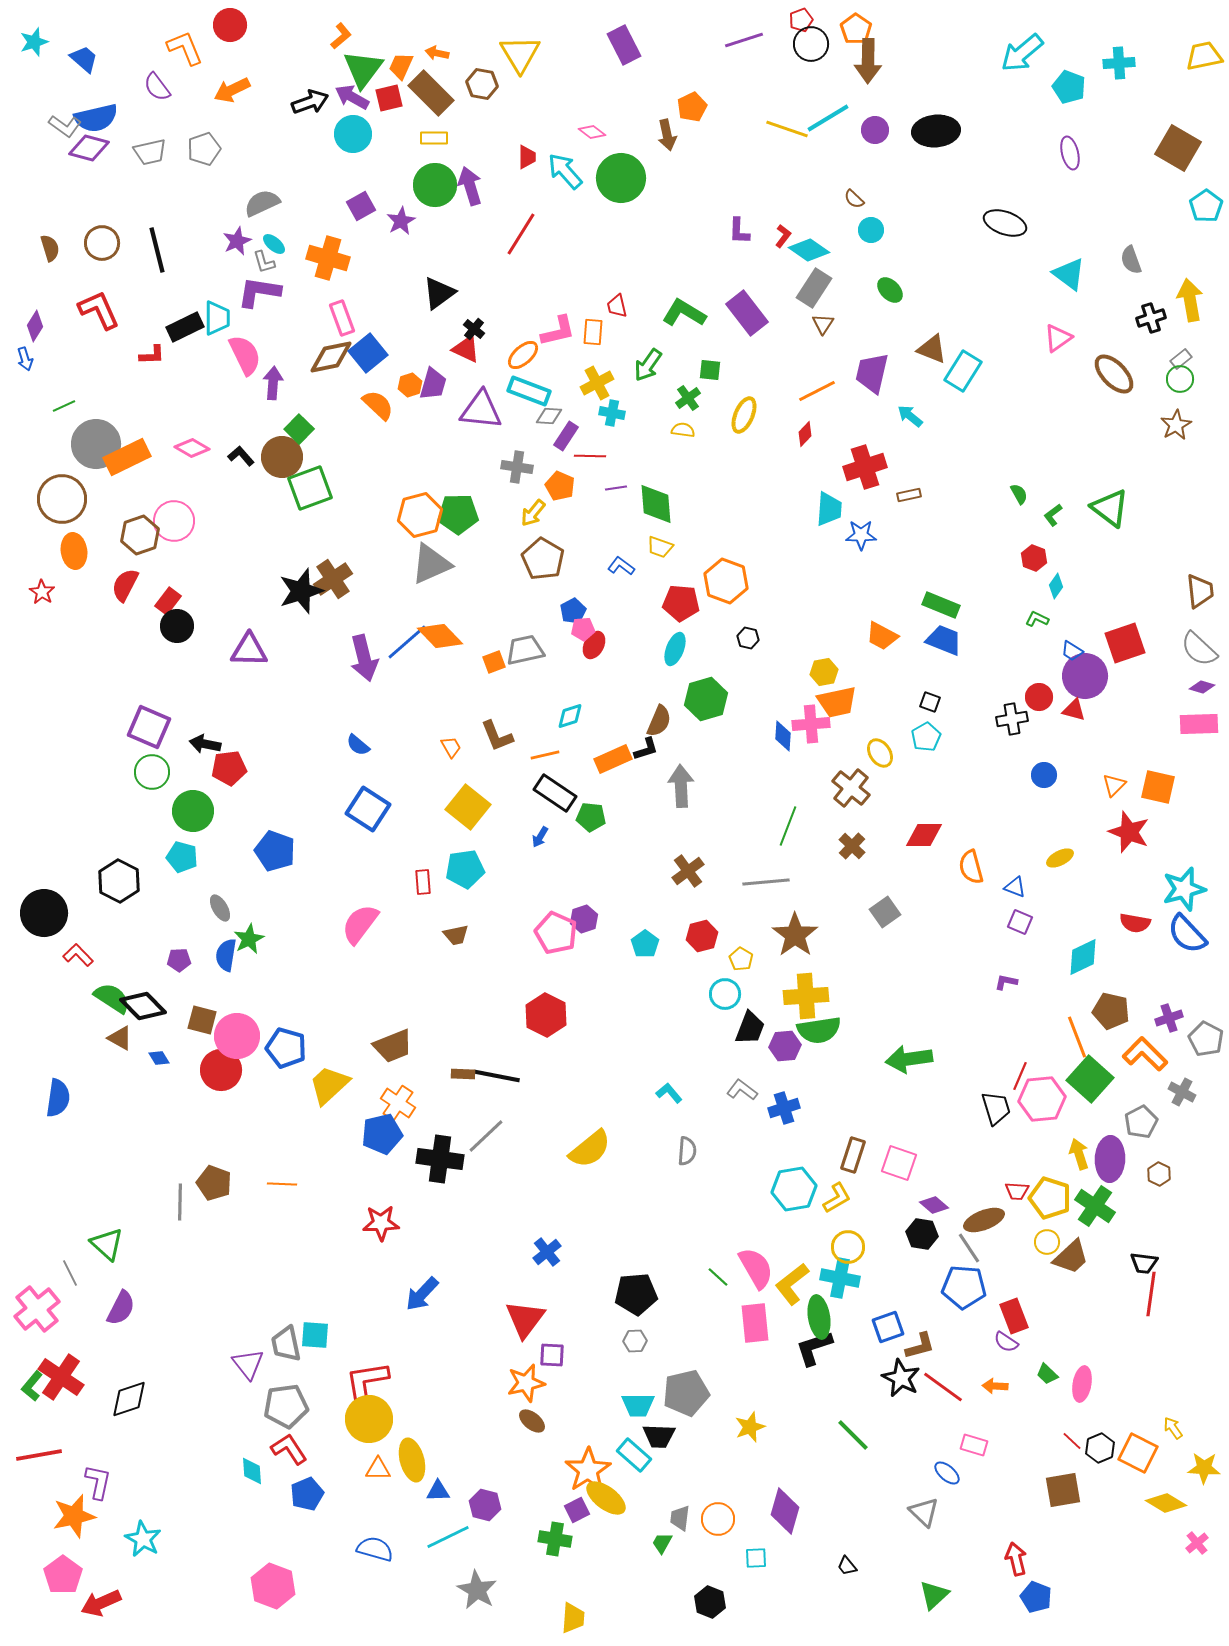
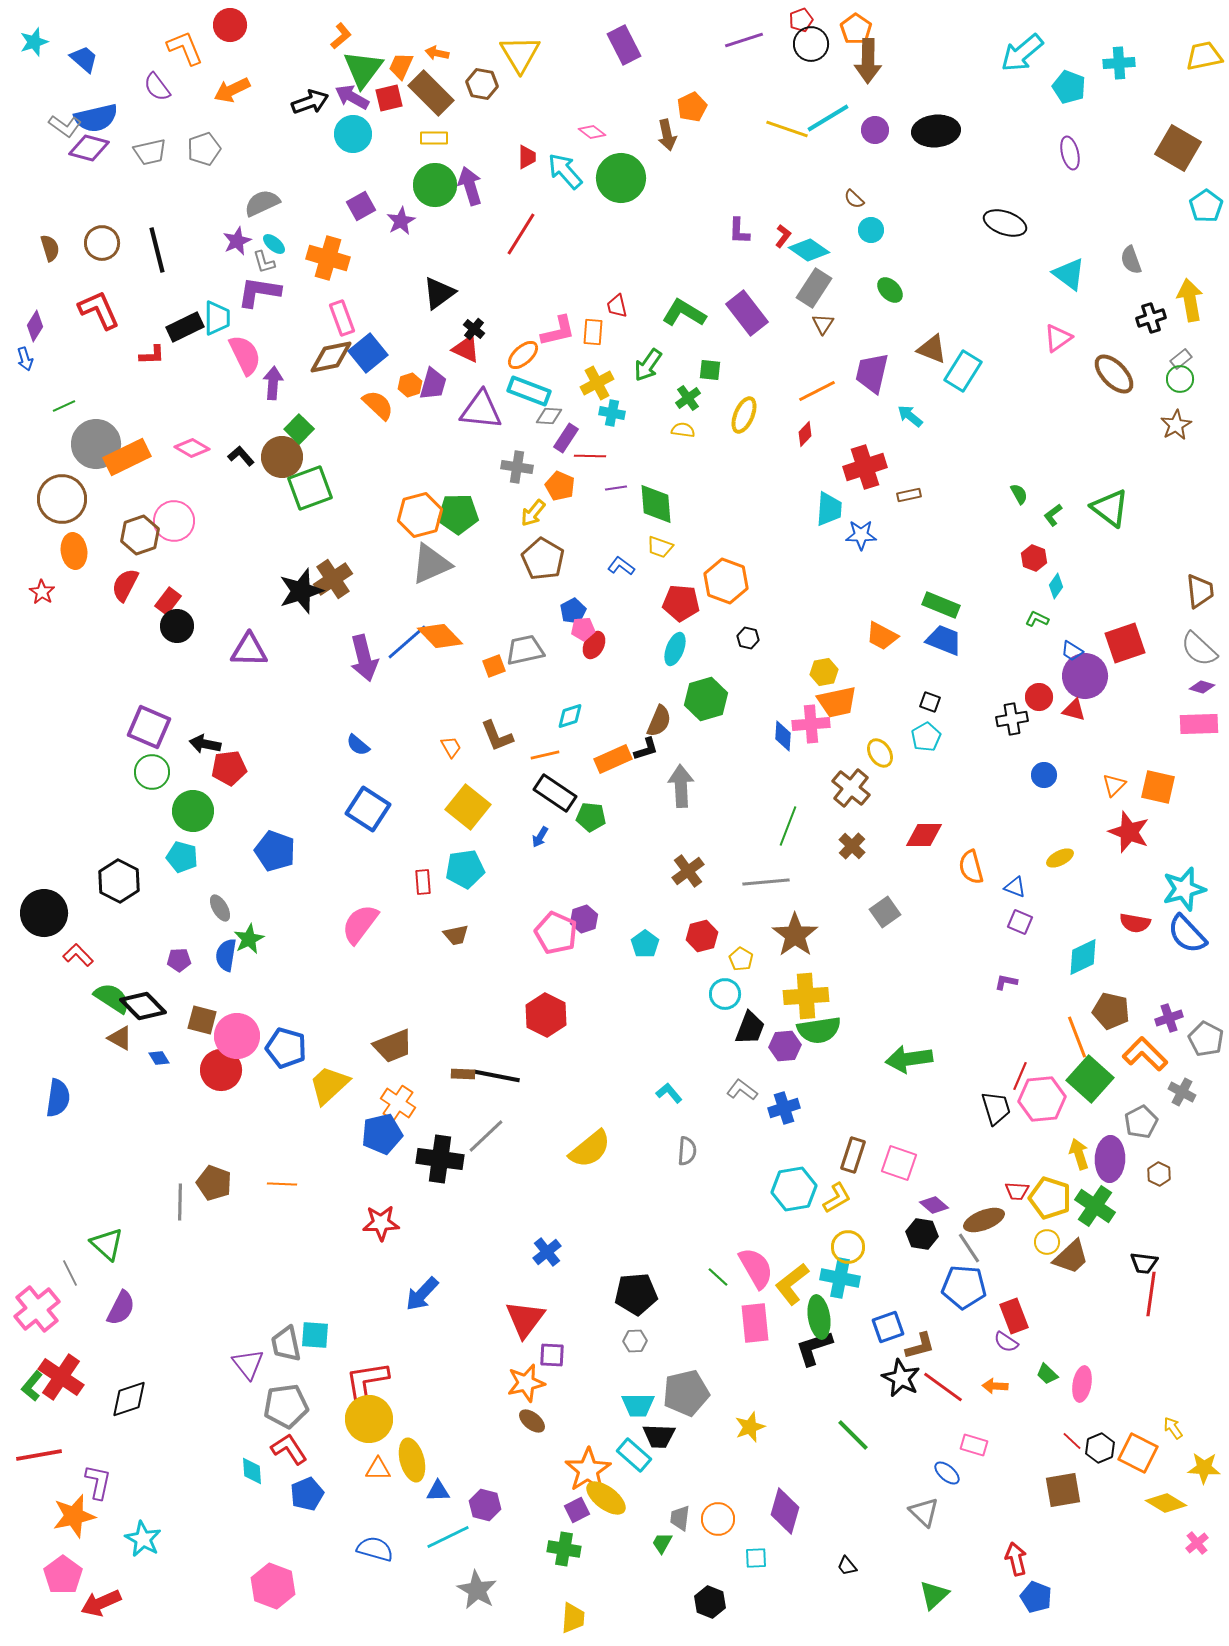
purple rectangle at (566, 436): moved 2 px down
orange square at (494, 662): moved 4 px down
green cross at (555, 1539): moved 9 px right, 10 px down
